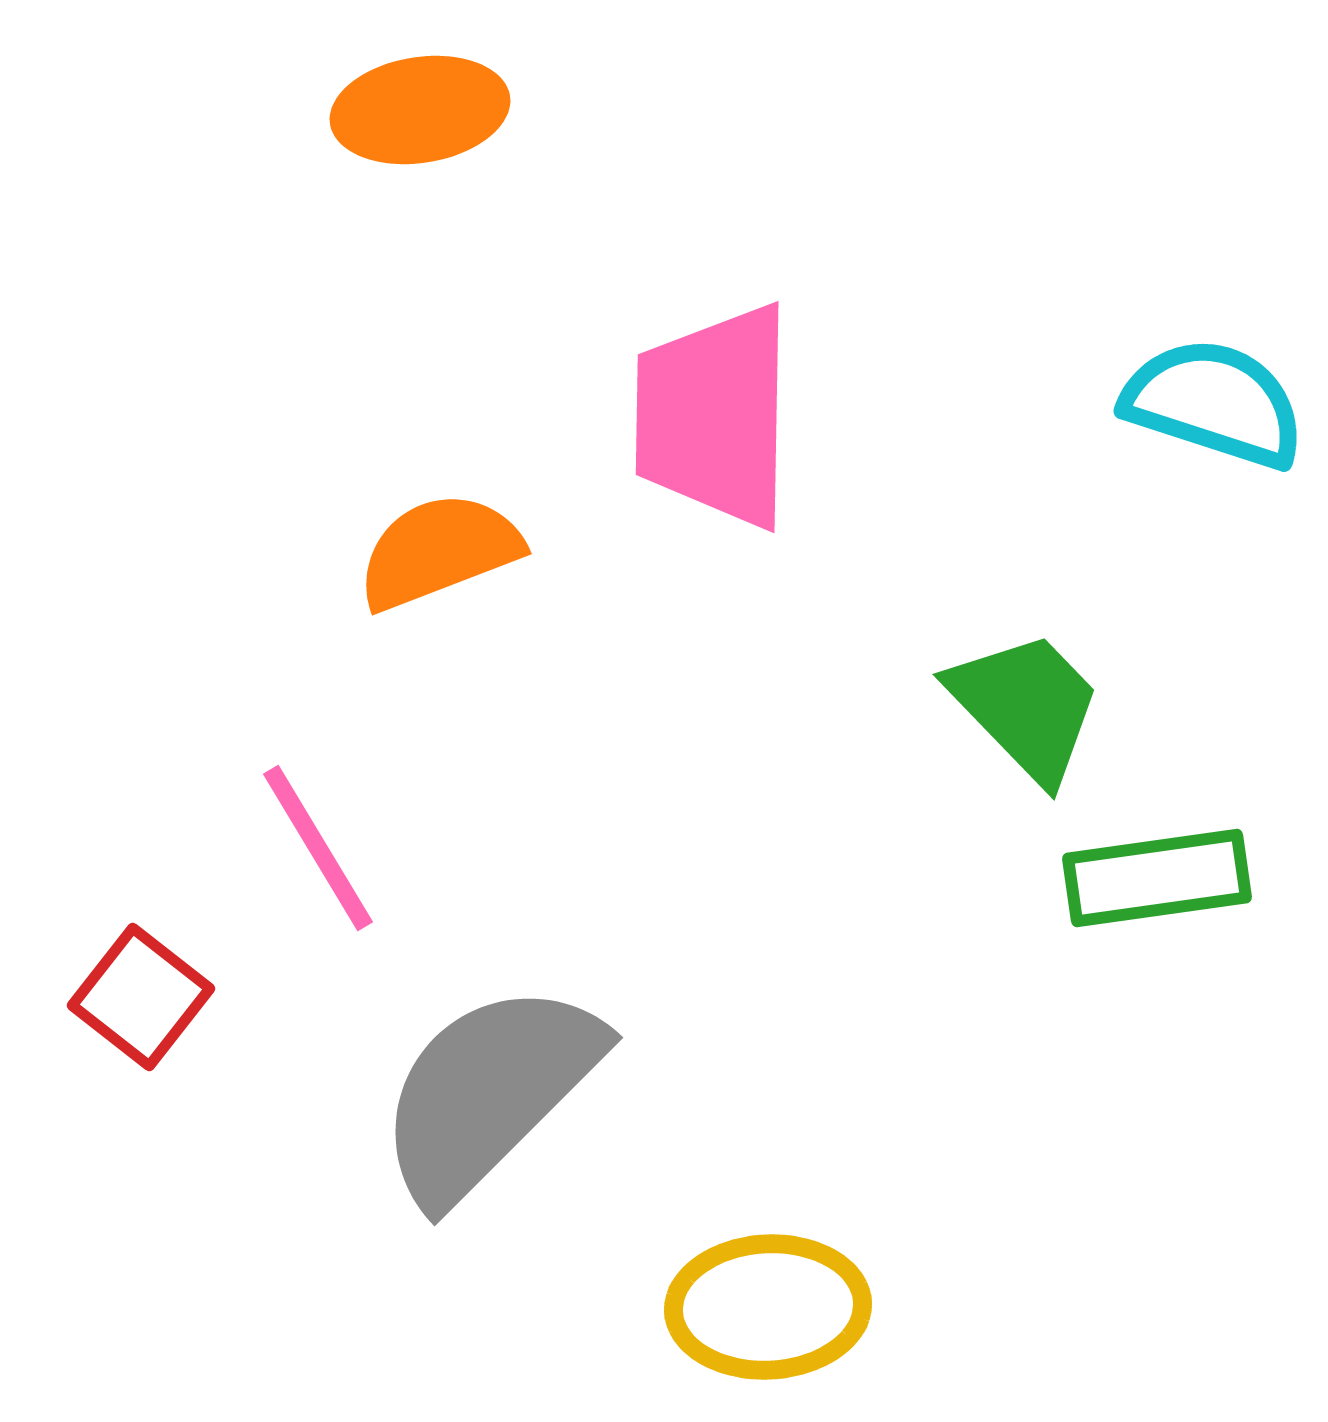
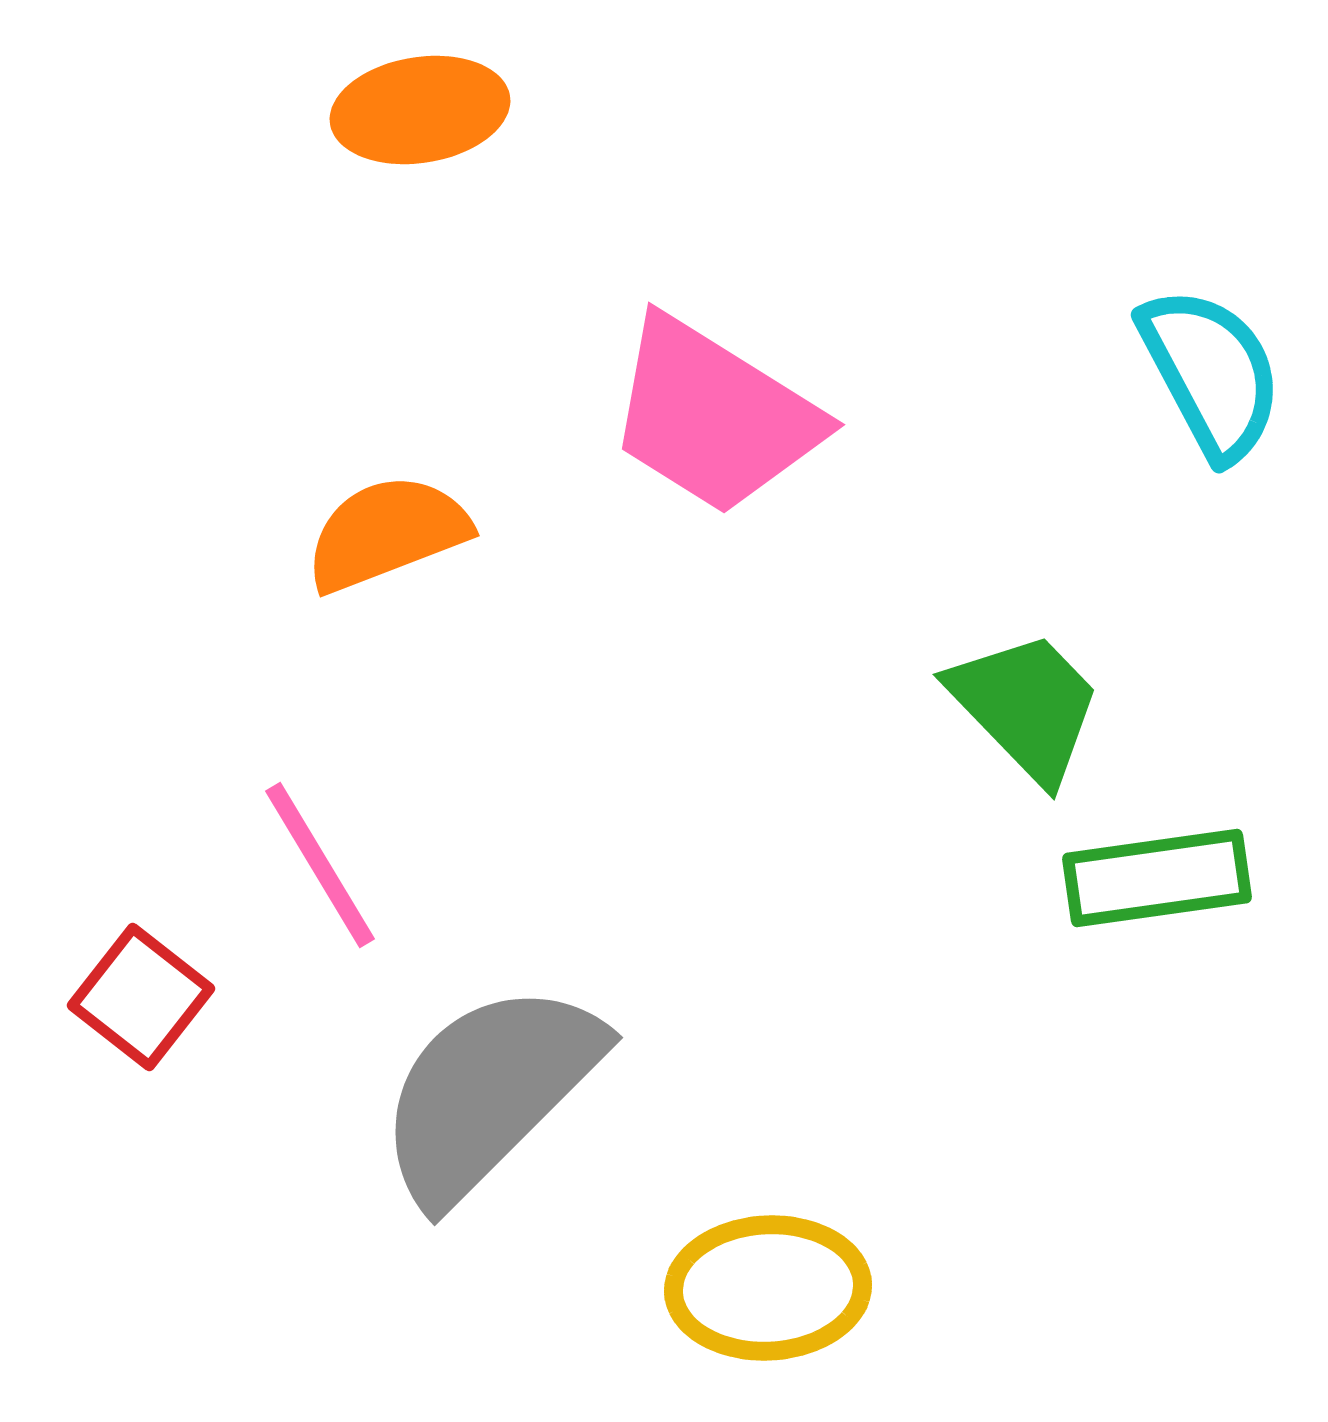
cyan semicircle: moved 3 px left, 30 px up; rotated 44 degrees clockwise
pink trapezoid: rotated 59 degrees counterclockwise
orange semicircle: moved 52 px left, 18 px up
pink line: moved 2 px right, 17 px down
yellow ellipse: moved 19 px up
